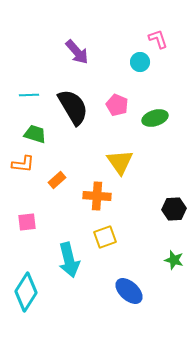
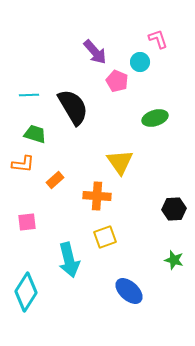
purple arrow: moved 18 px right
pink pentagon: moved 24 px up
orange rectangle: moved 2 px left
